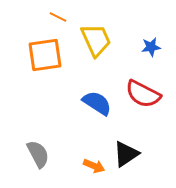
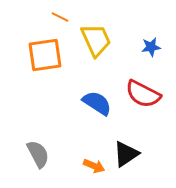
orange line: moved 2 px right
